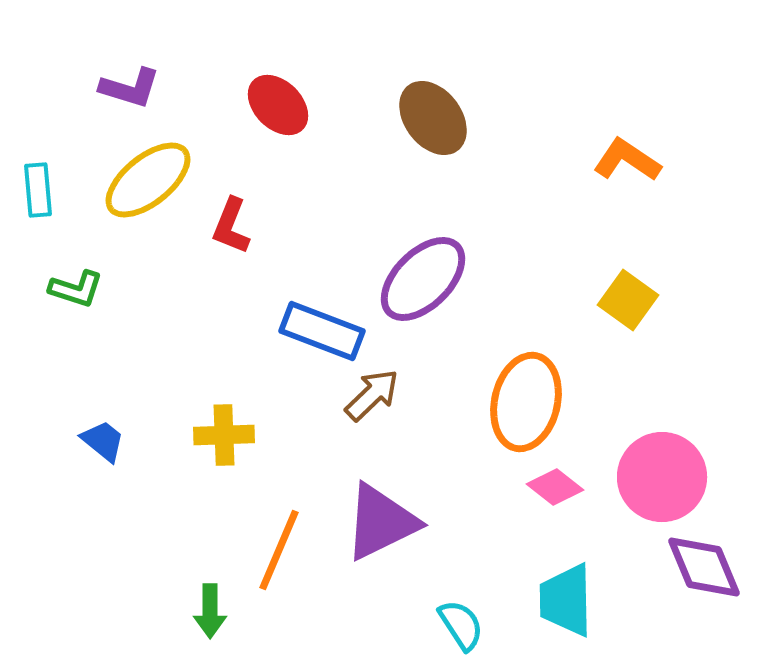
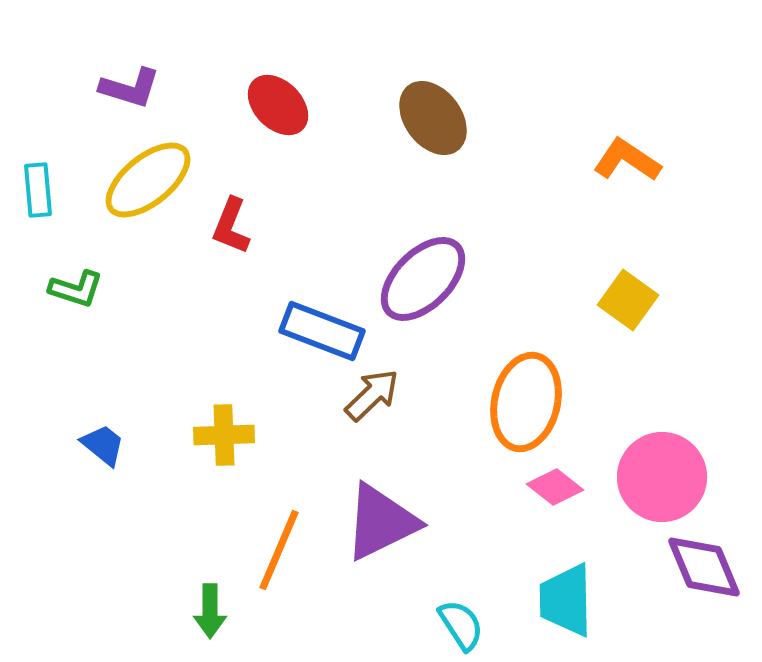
blue trapezoid: moved 4 px down
